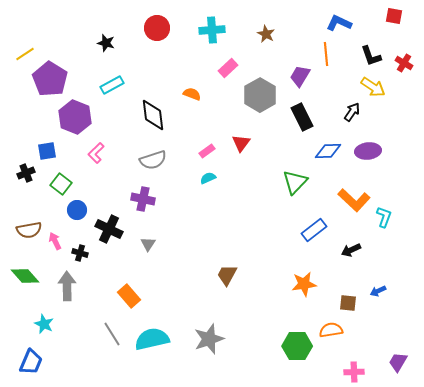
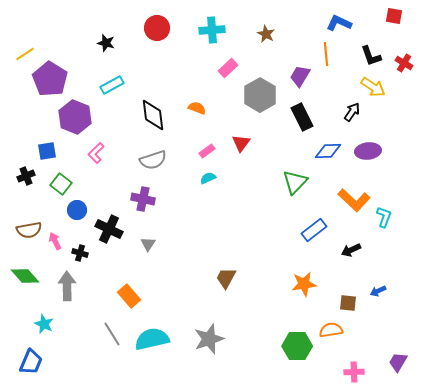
orange semicircle at (192, 94): moved 5 px right, 14 px down
black cross at (26, 173): moved 3 px down
brown trapezoid at (227, 275): moved 1 px left, 3 px down
